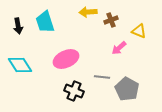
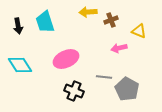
pink arrow: rotated 28 degrees clockwise
gray line: moved 2 px right
